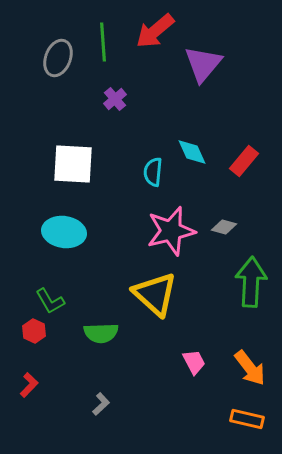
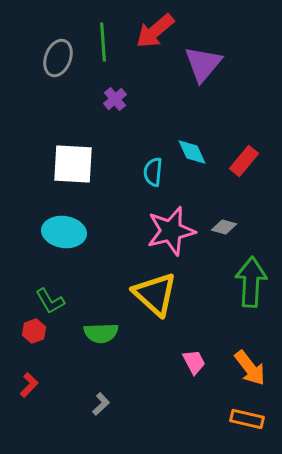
red hexagon: rotated 15 degrees clockwise
